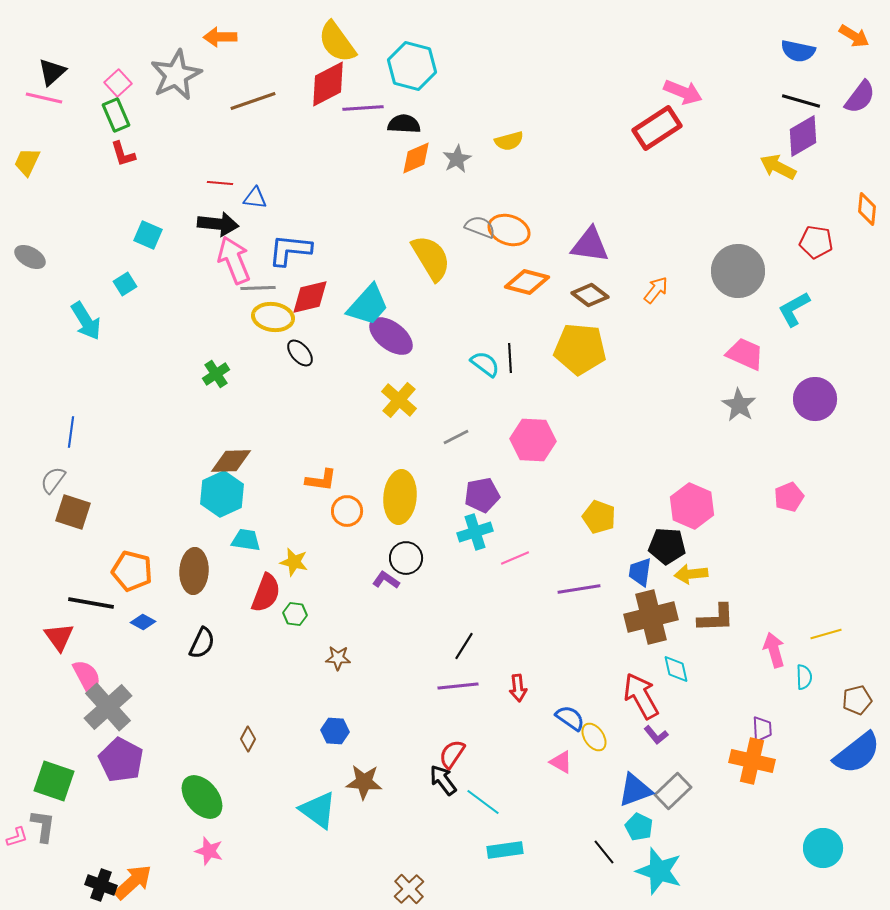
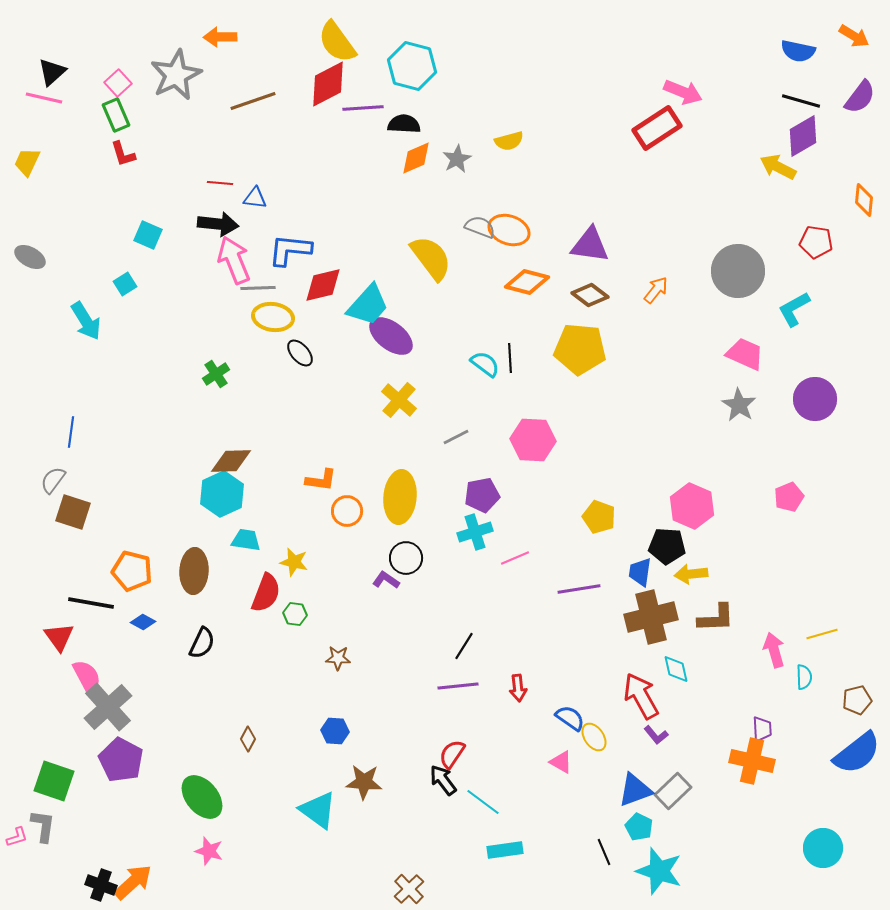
orange diamond at (867, 209): moved 3 px left, 9 px up
yellow semicircle at (431, 258): rotated 6 degrees counterclockwise
red diamond at (310, 297): moved 13 px right, 12 px up
yellow line at (826, 634): moved 4 px left
black line at (604, 852): rotated 16 degrees clockwise
